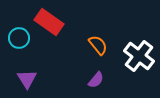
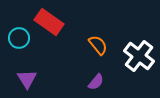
purple semicircle: moved 2 px down
